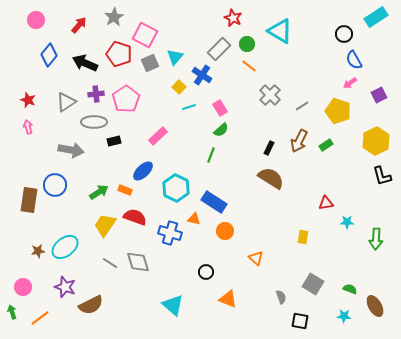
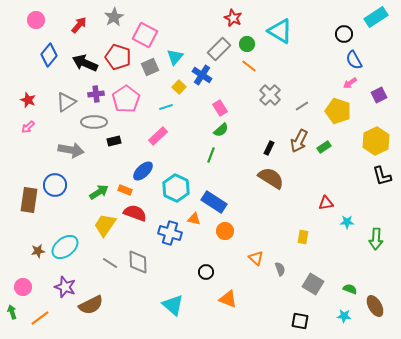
red pentagon at (119, 54): moved 1 px left, 3 px down
gray square at (150, 63): moved 4 px down
cyan line at (189, 107): moved 23 px left
pink arrow at (28, 127): rotated 120 degrees counterclockwise
green rectangle at (326, 145): moved 2 px left, 2 px down
red semicircle at (135, 217): moved 4 px up
gray diamond at (138, 262): rotated 15 degrees clockwise
gray semicircle at (281, 297): moved 1 px left, 28 px up
